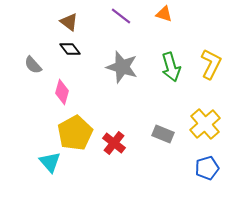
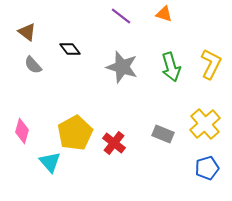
brown triangle: moved 42 px left, 10 px down
pink diamond: moved 40 px left, 39 px down
